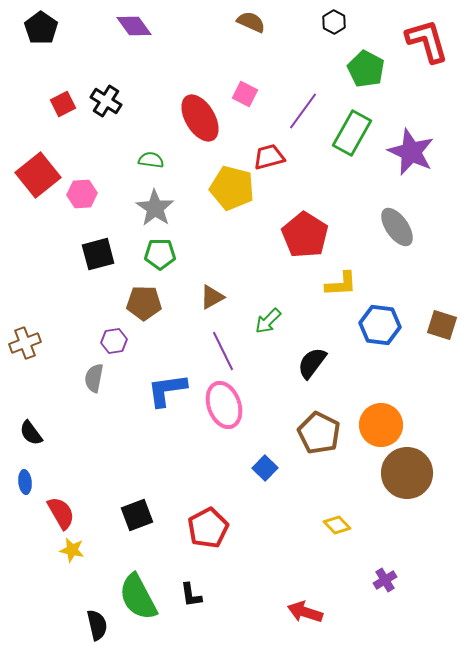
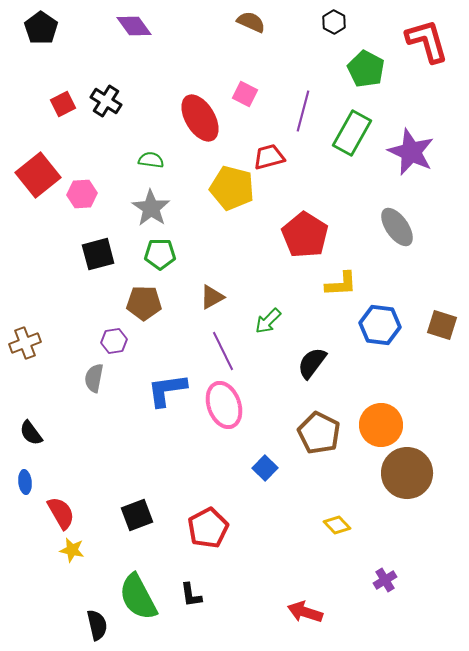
purple line at (303, 111): rotated 21 degrees counterclockwise
gray star at (155, 208): moved 4 px left
